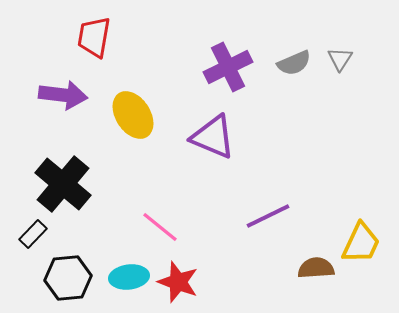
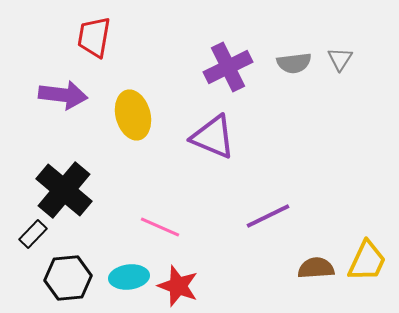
gray semicircle: rotated 16 degrees clockwise
yellow ellipse: rotated 18 degrees clockwise
black cross: moved 1 px right, 6 px down
pink line: rotated 15 degrees counterclockwise
yellow trapezoid: moved 6 px right, 18 px down
red star: moved 4 px down
